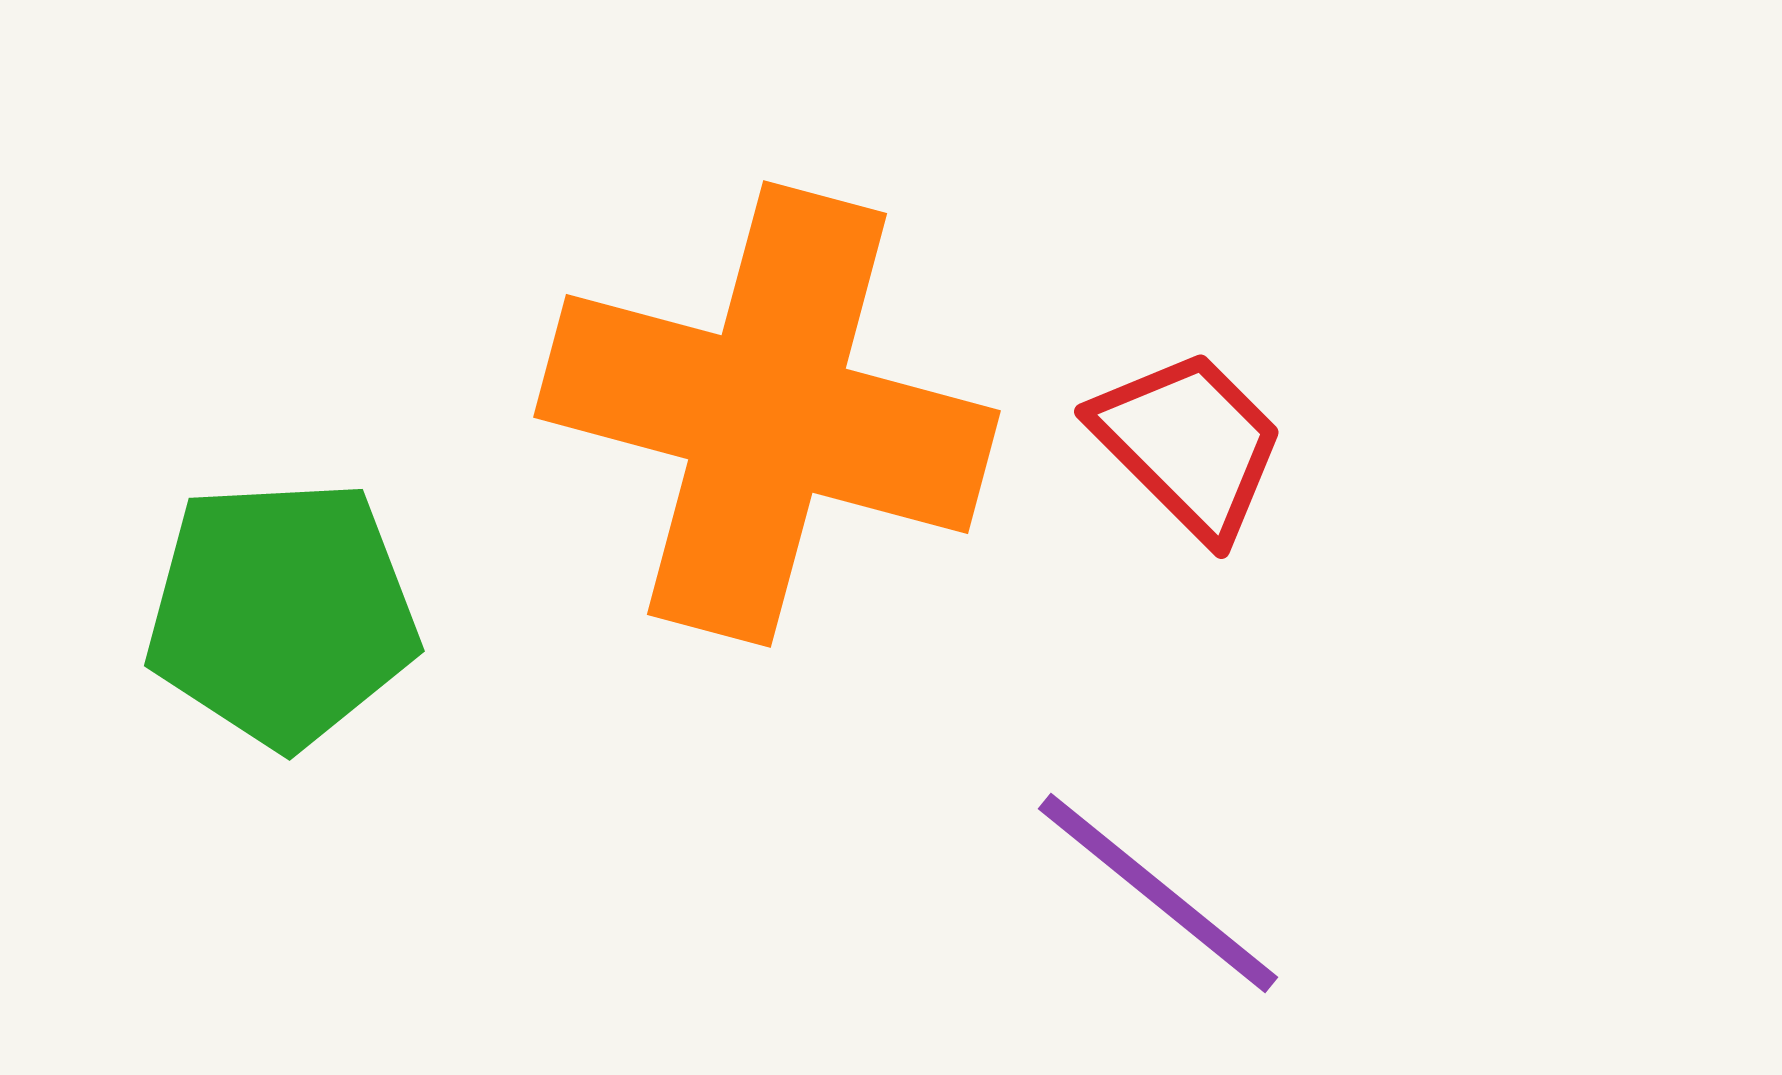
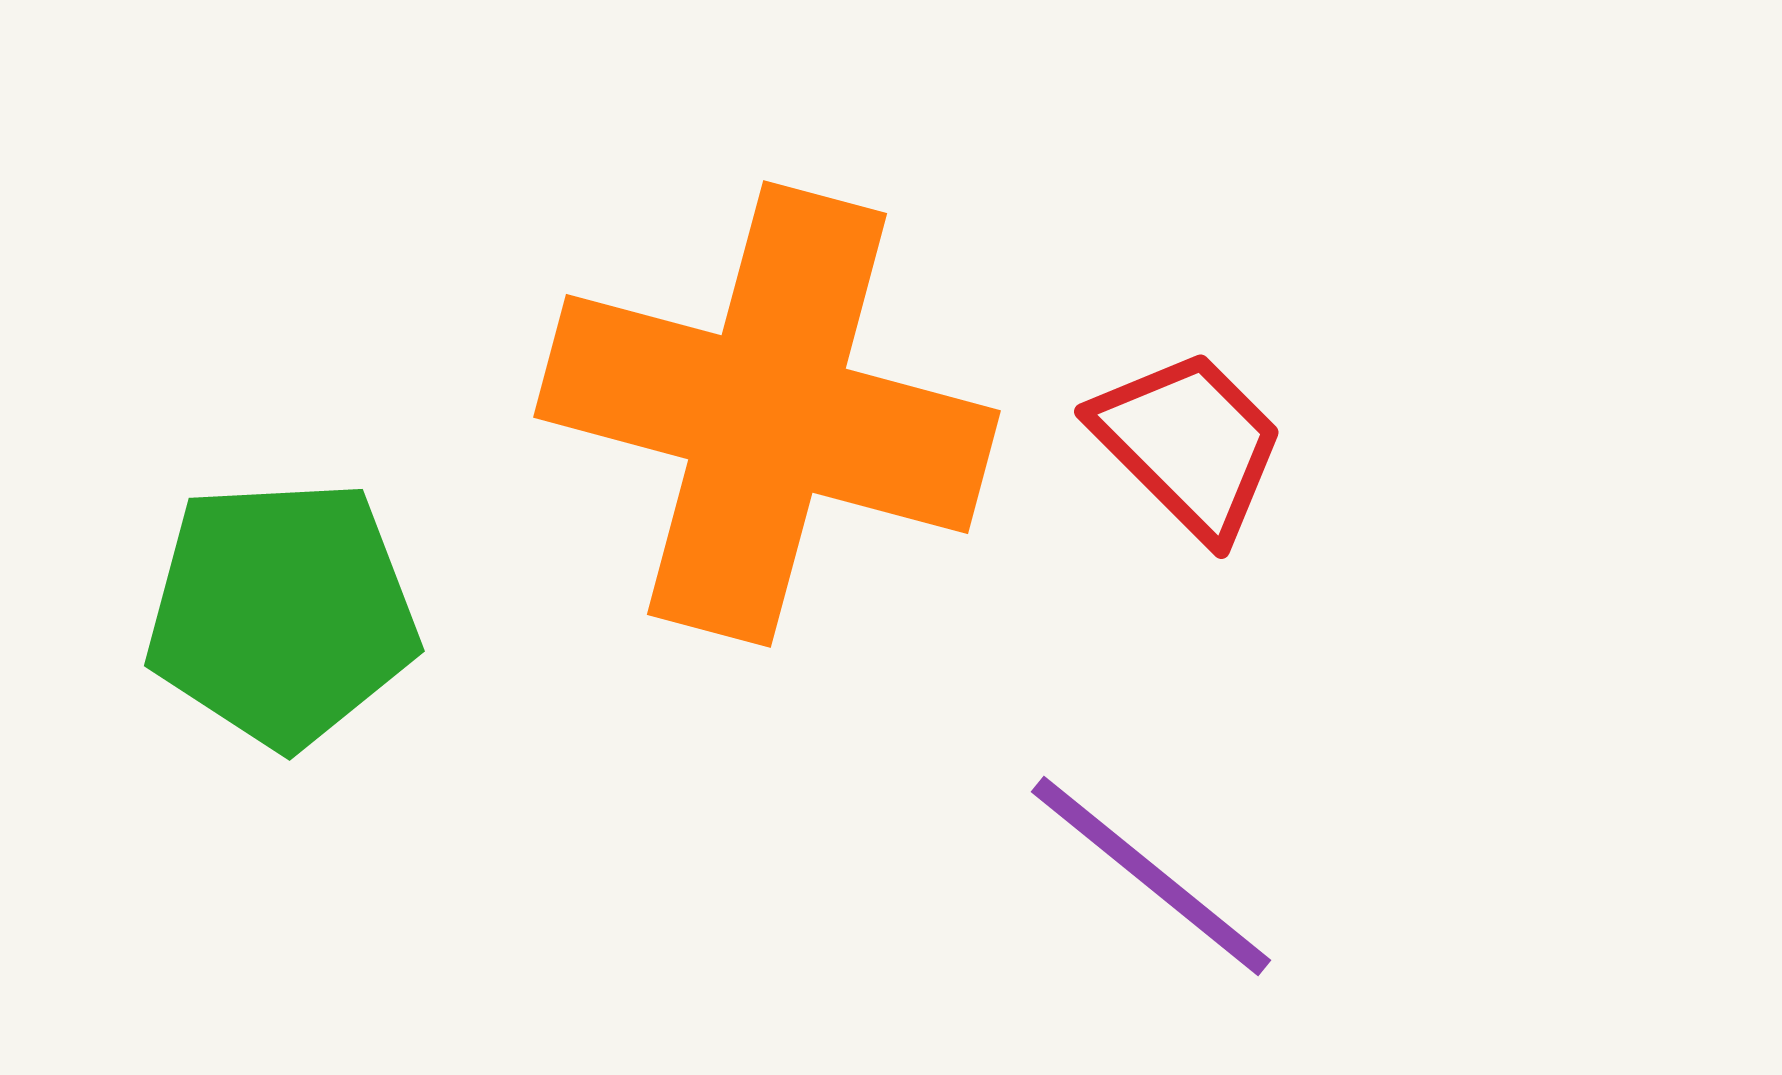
purple line: moved 7 px left, 17 px up
